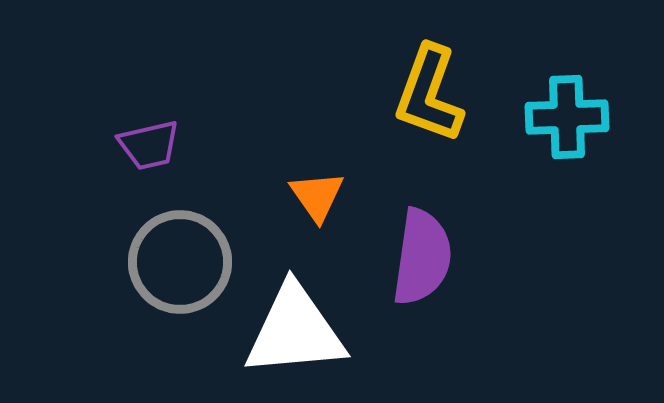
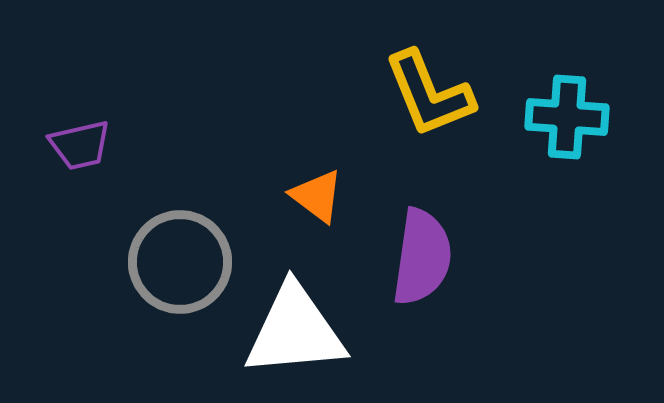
yellow L-shape: rotated 42 degrees counterclockwise
cyan cross: rotated 6 degrees clockwise
purple trapezoid: moved 69 px left
orange triangle: rotated 18 degrees counterclockwise
